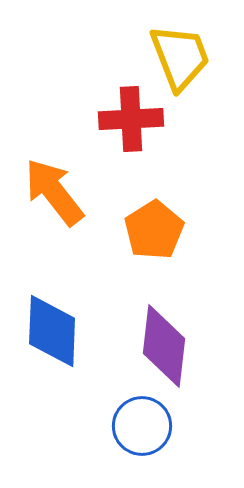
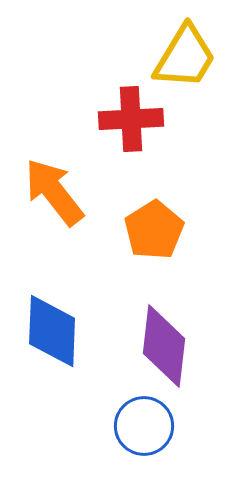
yellow trapezoid: moved 5 px right; rotated 52 degrees clockwise
blue circle: moved 2 px right
